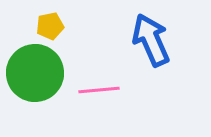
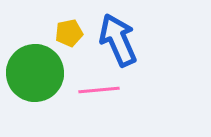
yellow pentagon: moved 19 px right, 7 px down
blue arrow: moved 33 px left
